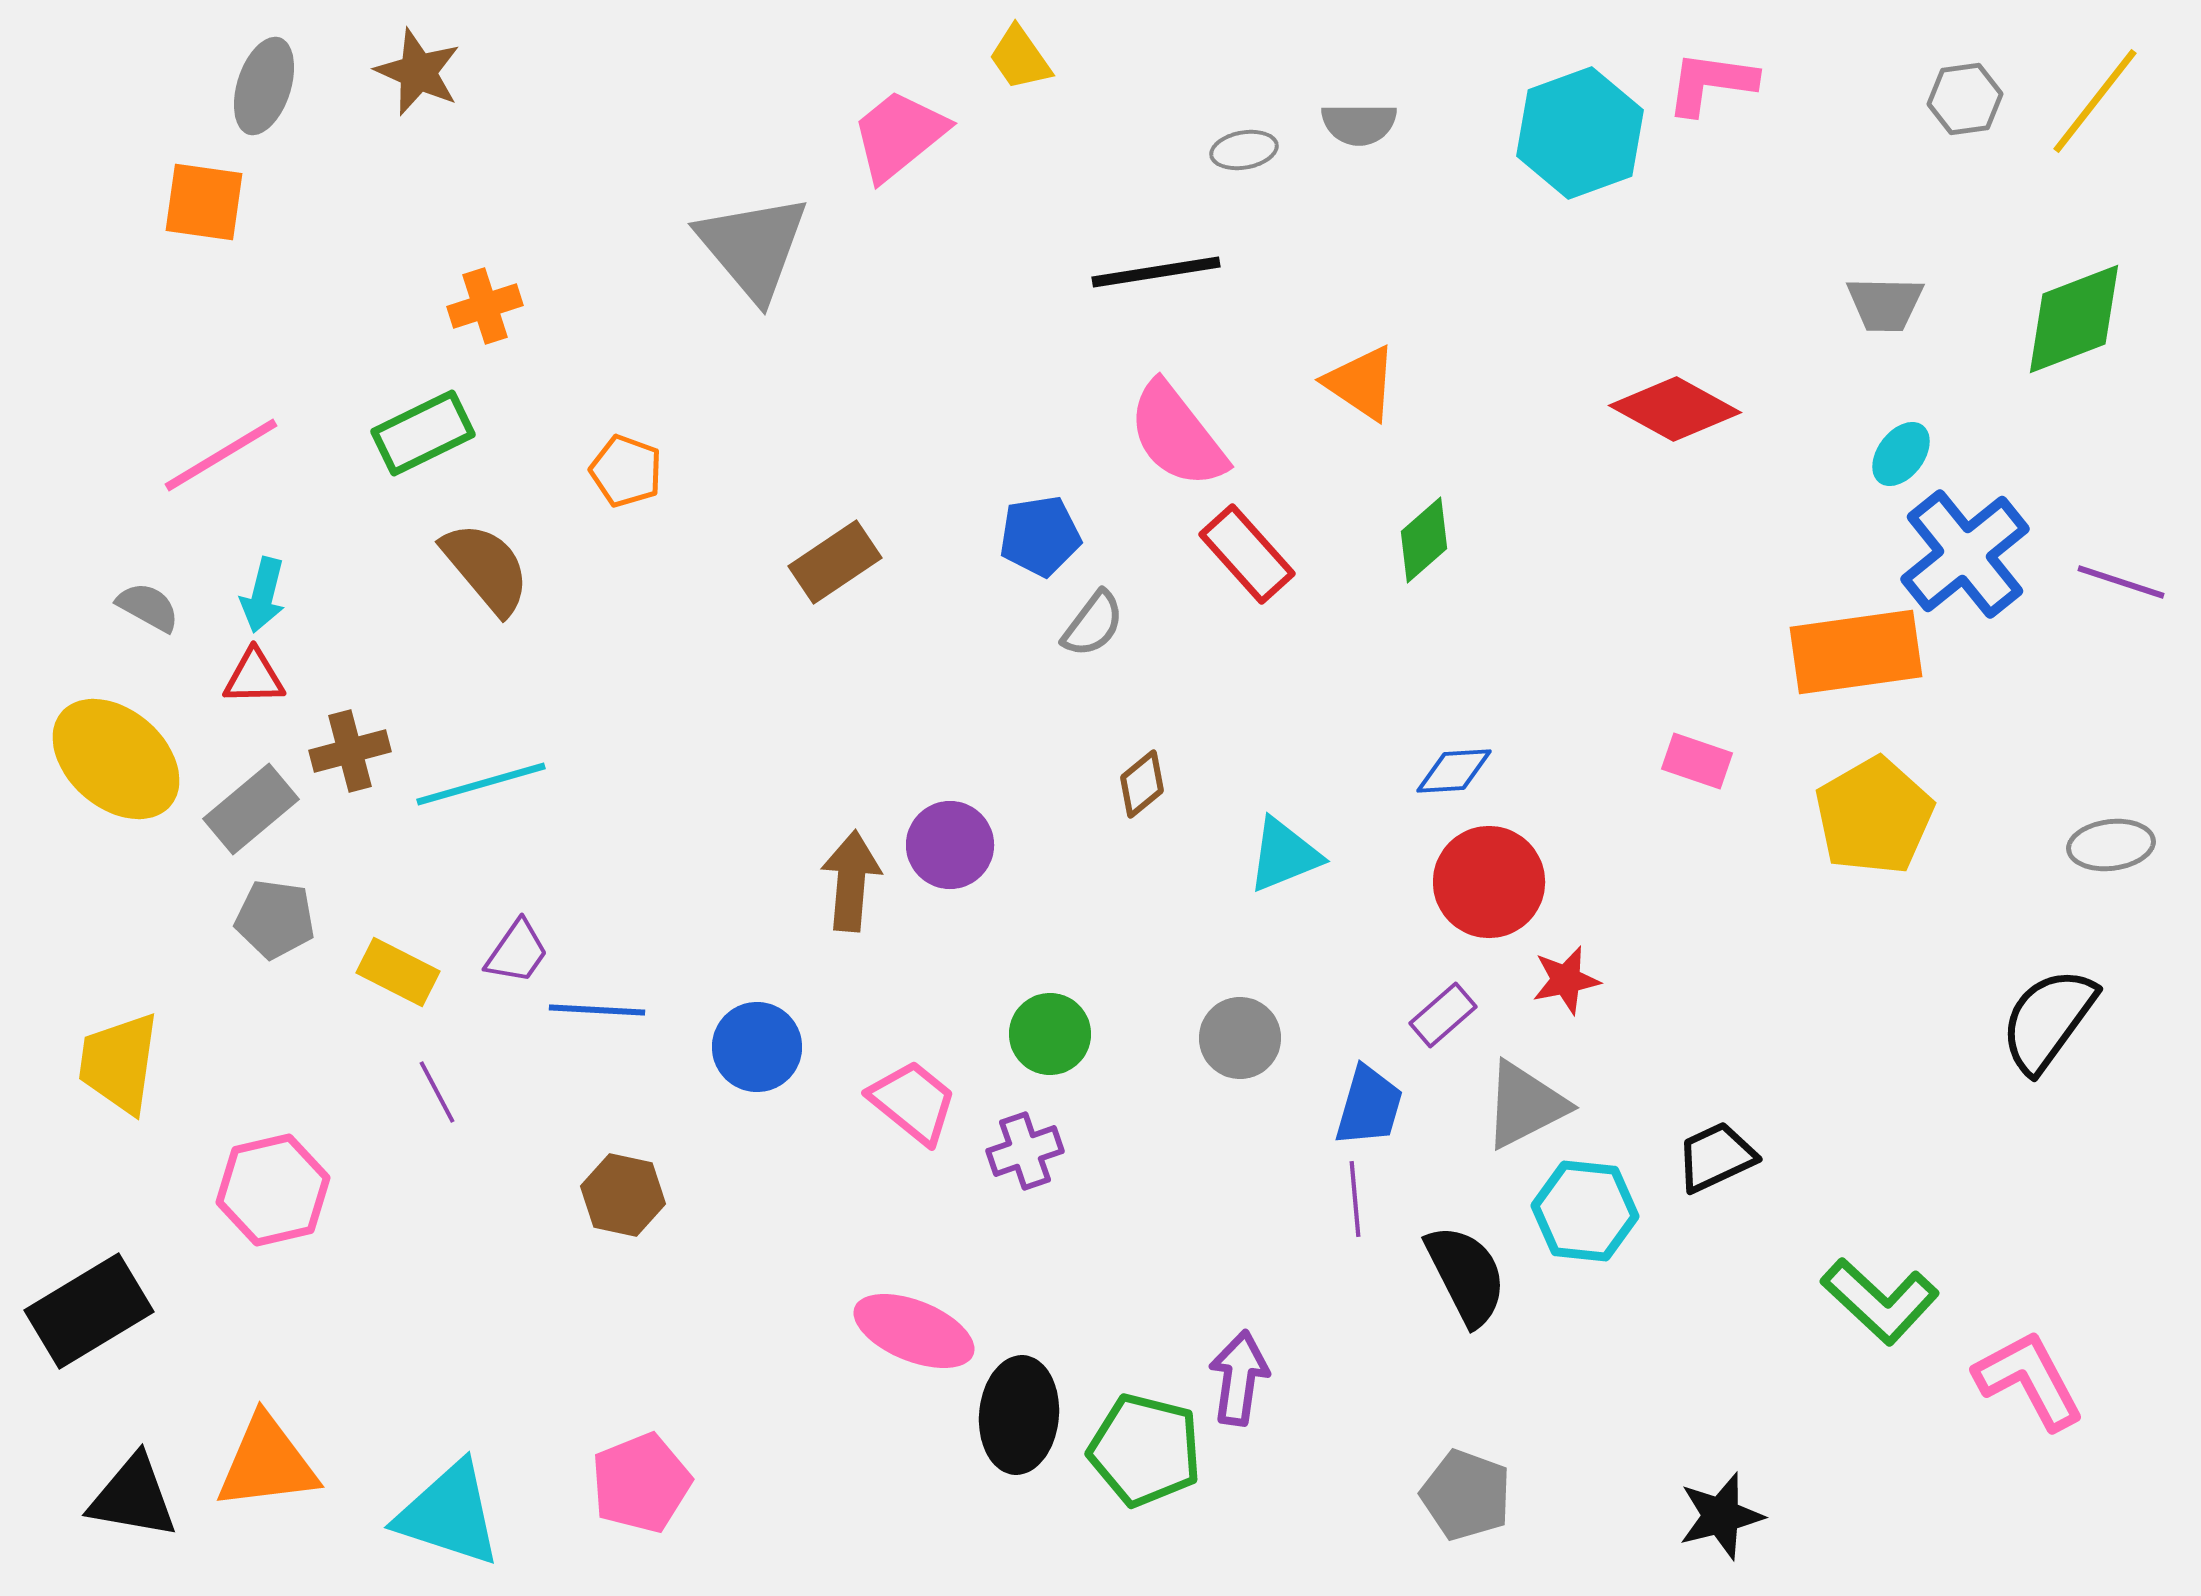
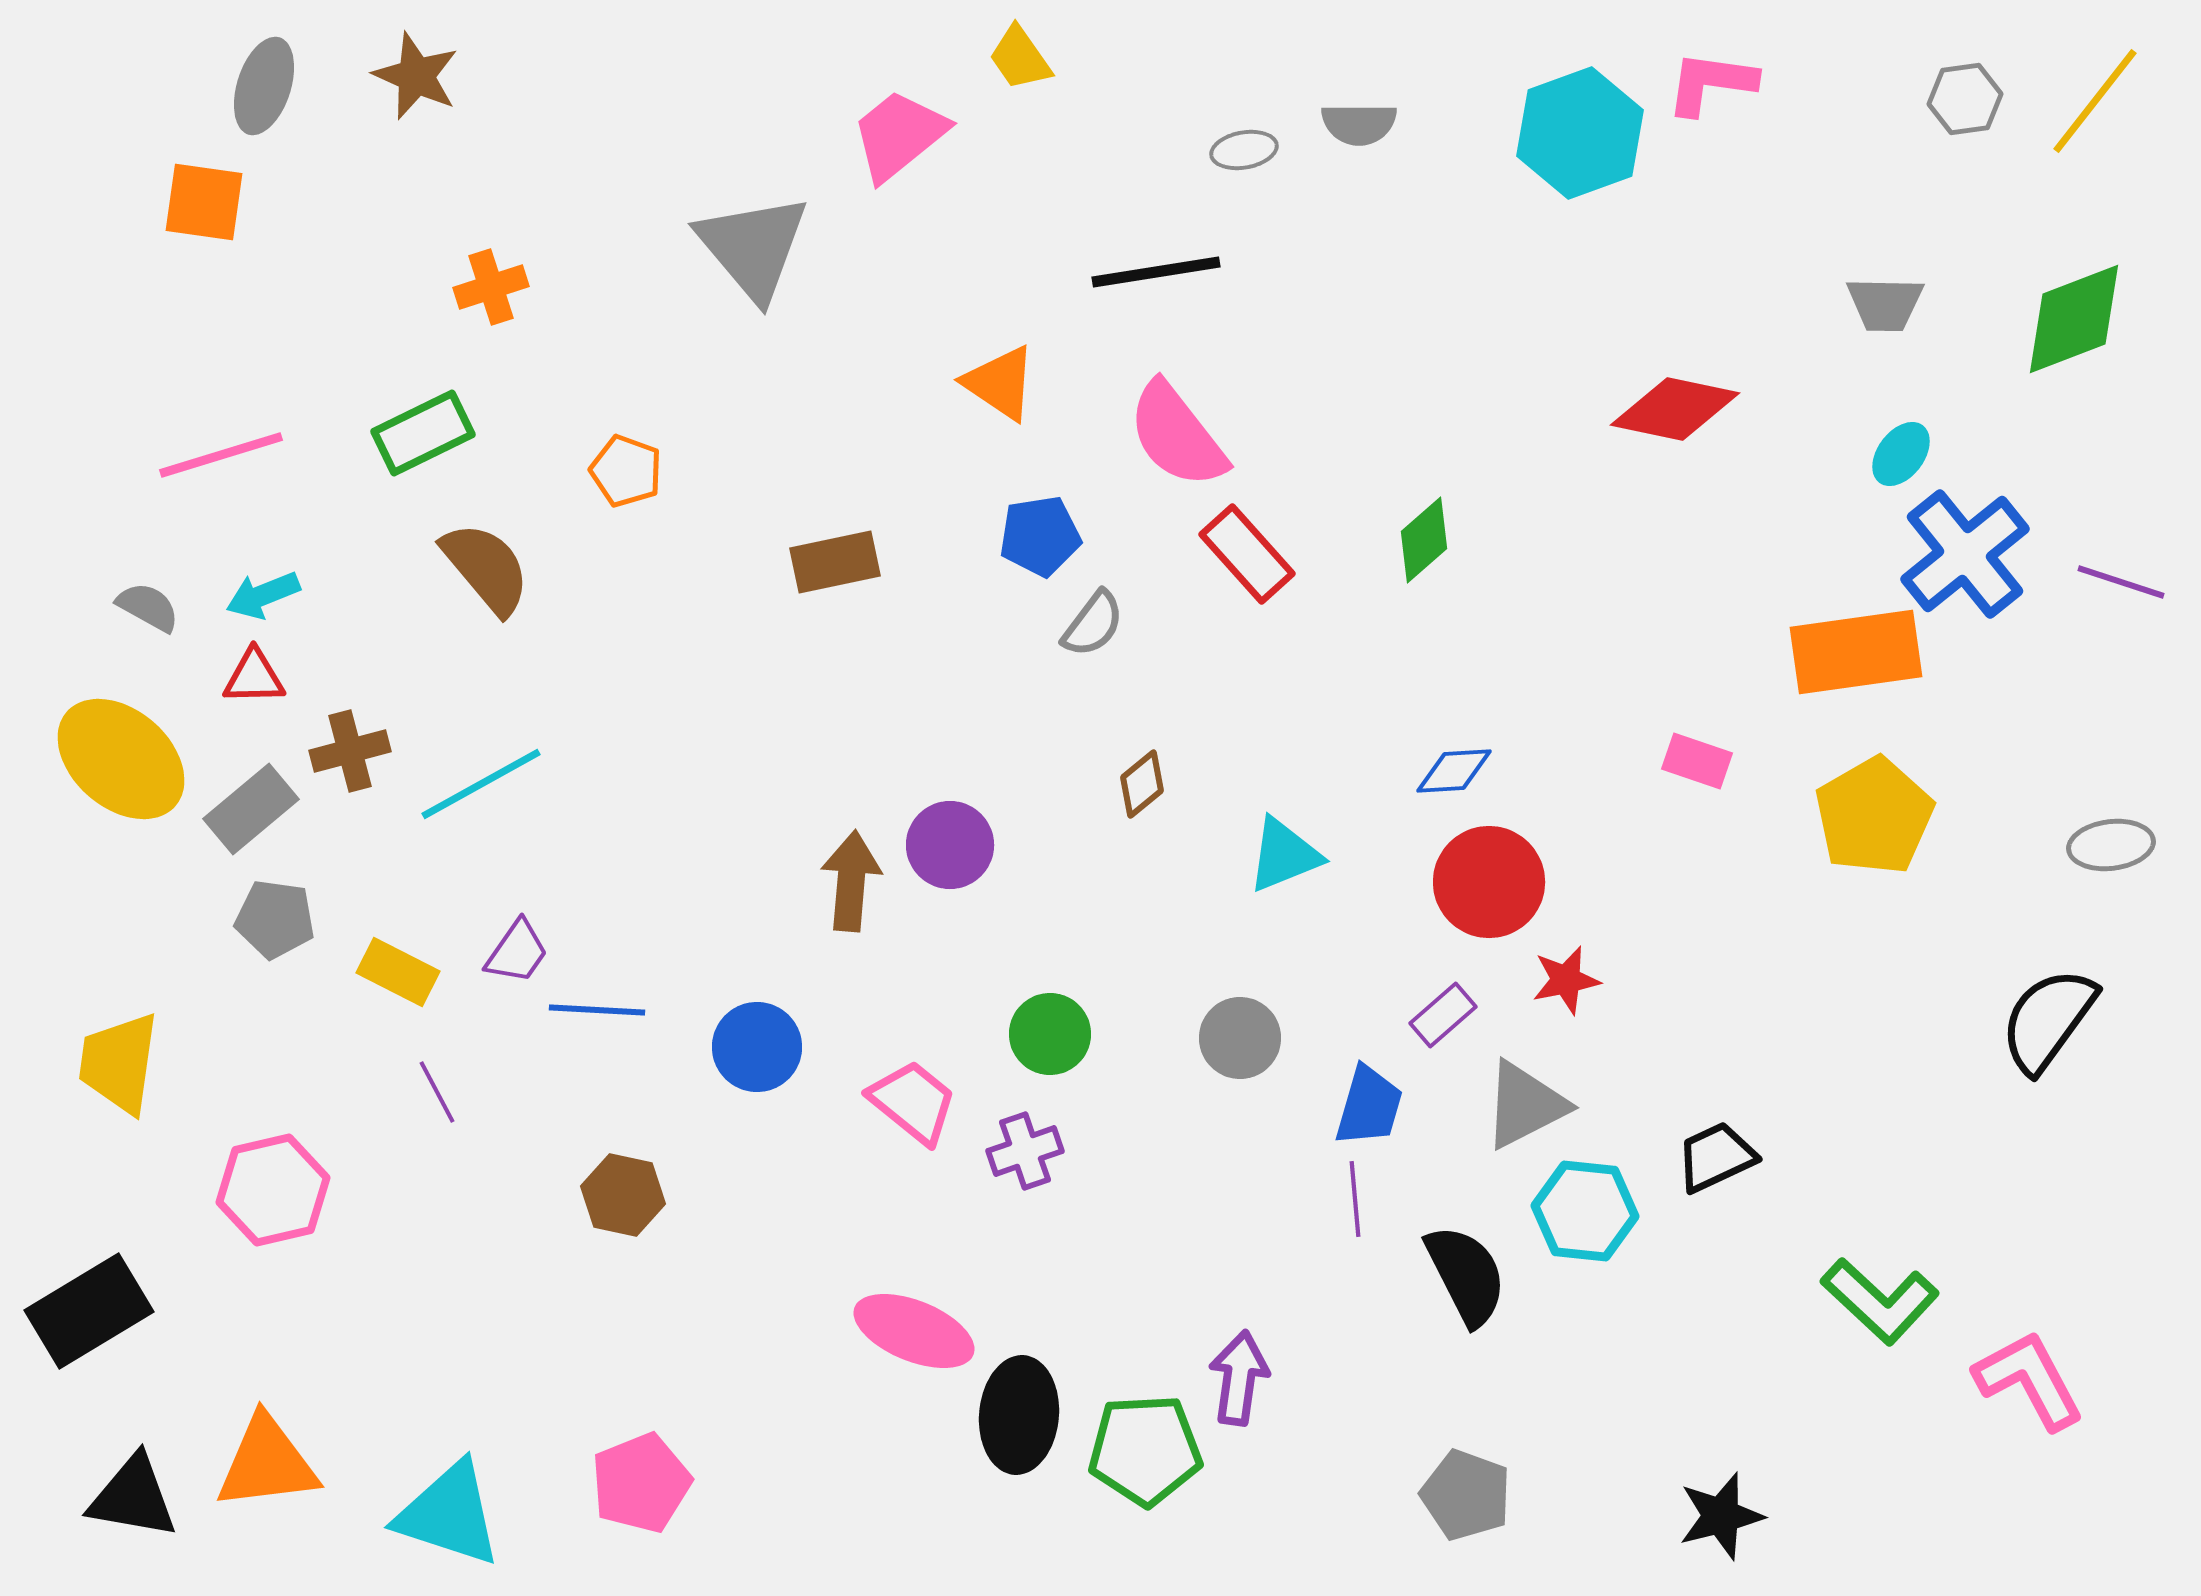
brown star at (418, 72): moved 2 px left, 4 px down
orange cross at (485, 306): moved 6 px right, 19 px up
orange triangle at (1361, 383): moved 361 px left
red diamond at (1675, 409): rotated 17 degrees counterclockwise
pink line at (221, 455): rotated 14 degrees clockwise
brown rectangle at (835, 562): rotated 22 degrees clockwise
cyan arrow at (263, 595): rotated 54 degrees clockwise
yellow ellipse at (116, 759): moved 5 px right
cyan line at (481, 784): rotated 13 degrees counterclockwise
green pentagon at (1145, 1450): rotated 17 degrees counterclockwise
